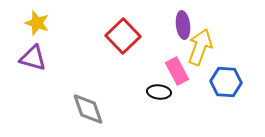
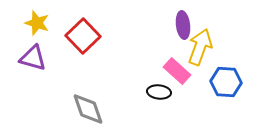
red square: moved 40 px left
pink rectangle: rotated 20 degrees counterclockwise
